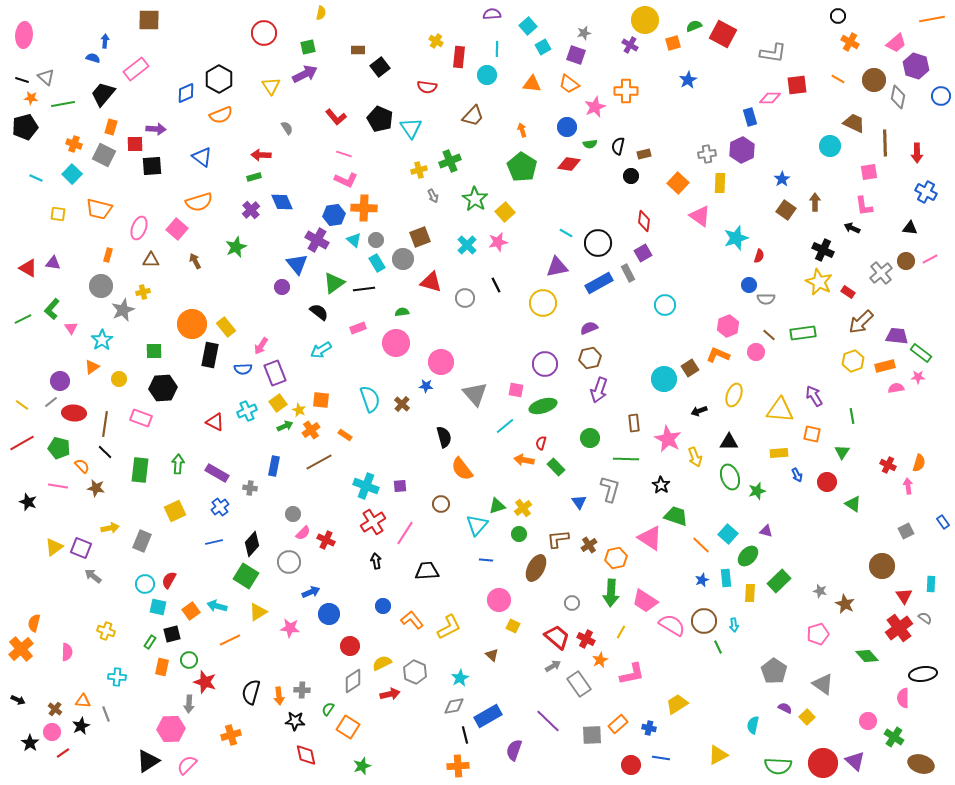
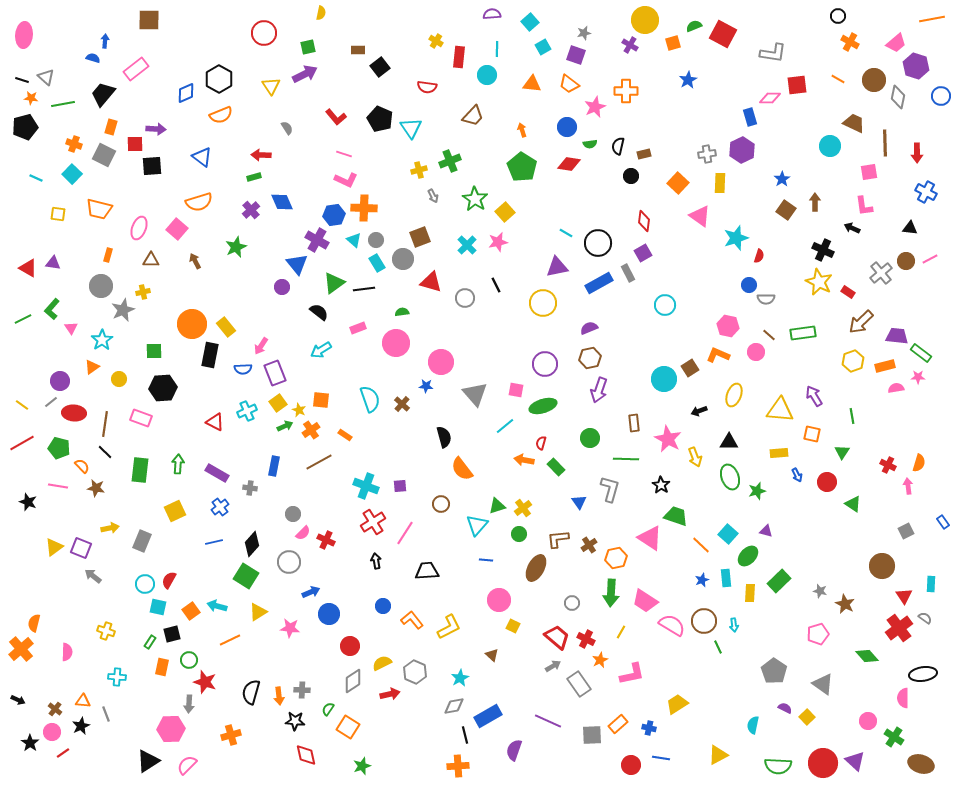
cyan square at (528, 26): moved 2 px right, 4 px up
pink hexagon at (728, 326): rotated 25 degrees counterclockwise
purple line at (548, 721): rotated 20 degrees counterclockwise
